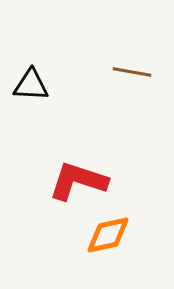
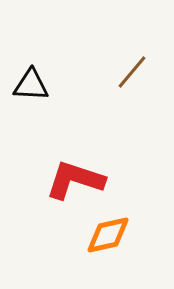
brown line: rotated 60 degrees counterclockwise
red L-shape: moved 3 px left, 1 px up
